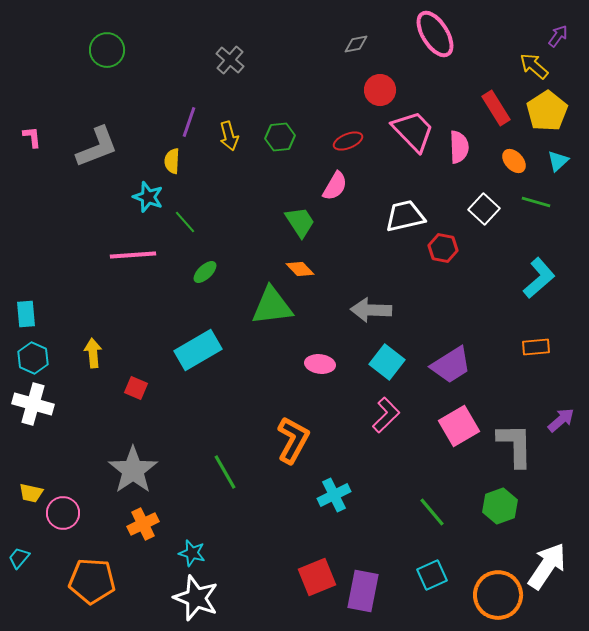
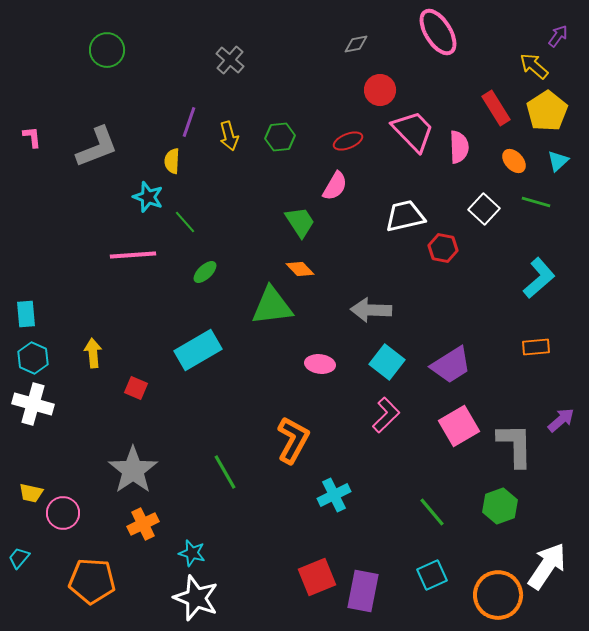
pink ellipse at (435, 34): moved 3 px right, 2 px up
